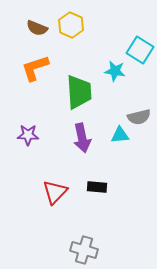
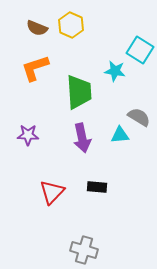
gray semicircle: rotated 135 degrees counterclockwise
red triangle: moved 3 px left
